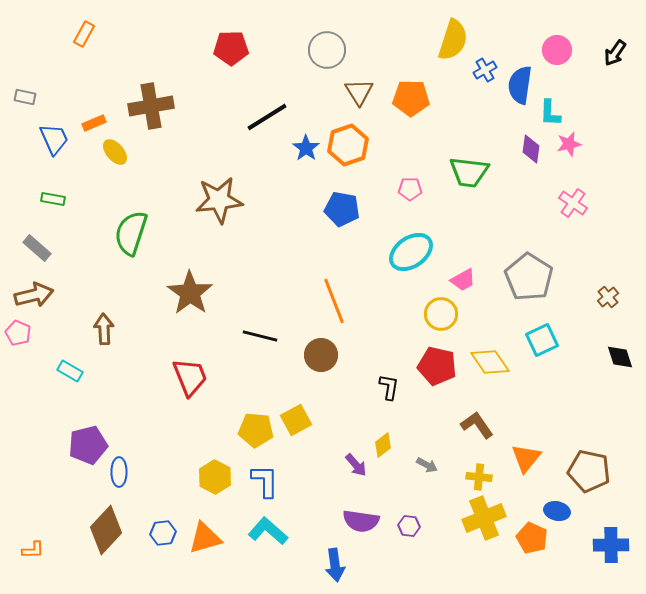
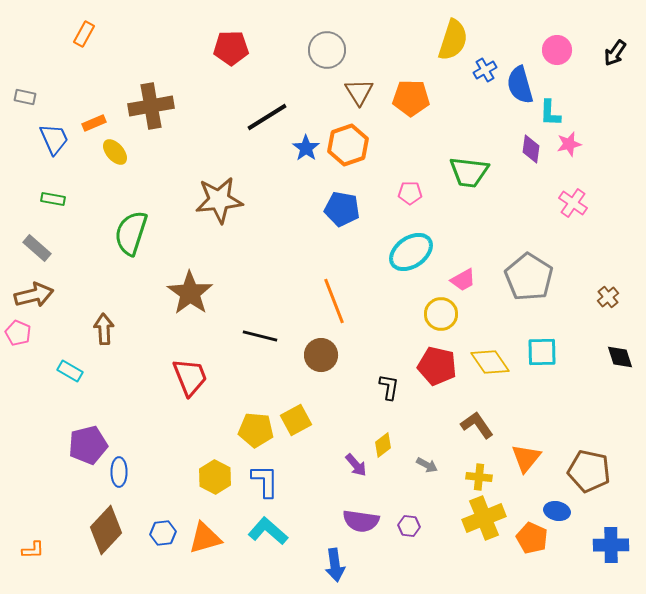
blue semicircle at (520, 85): rotated 24 degrees counterclockwise
pink pentagon at (410, 189): moved 4 px down
cyan square at (542, 340): moved 12 px down; rotated 24 degrees clockwise
